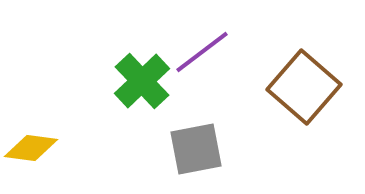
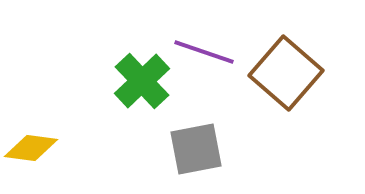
purple line: moved 2 px right; rotated 56 degrees clockwise
brown square: moved 18 px left, 14 px up
